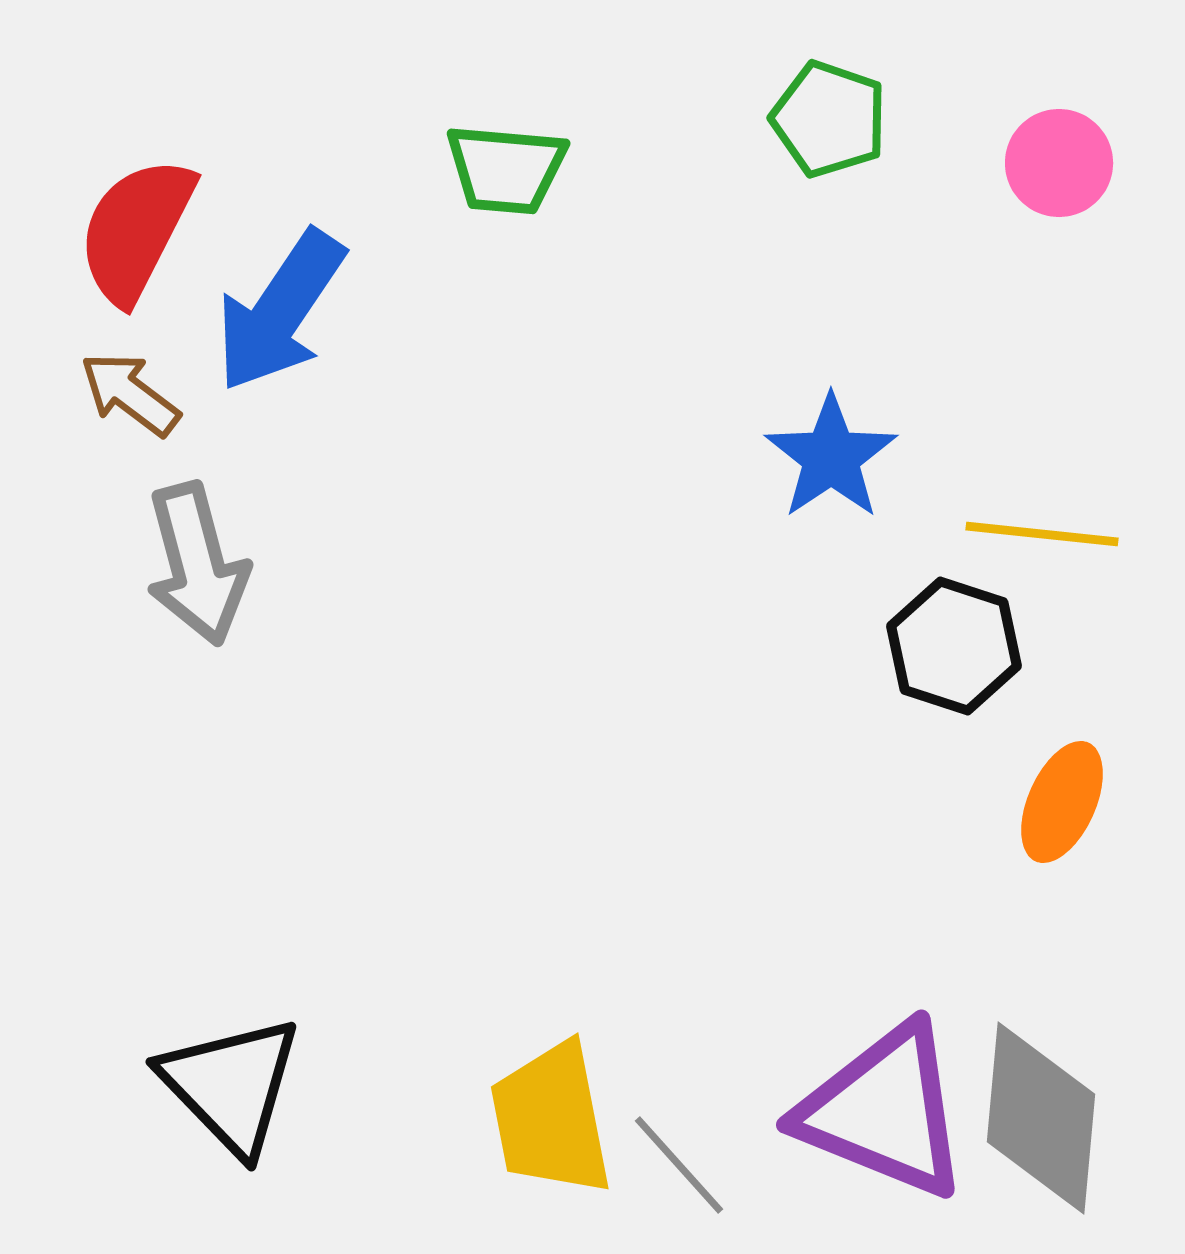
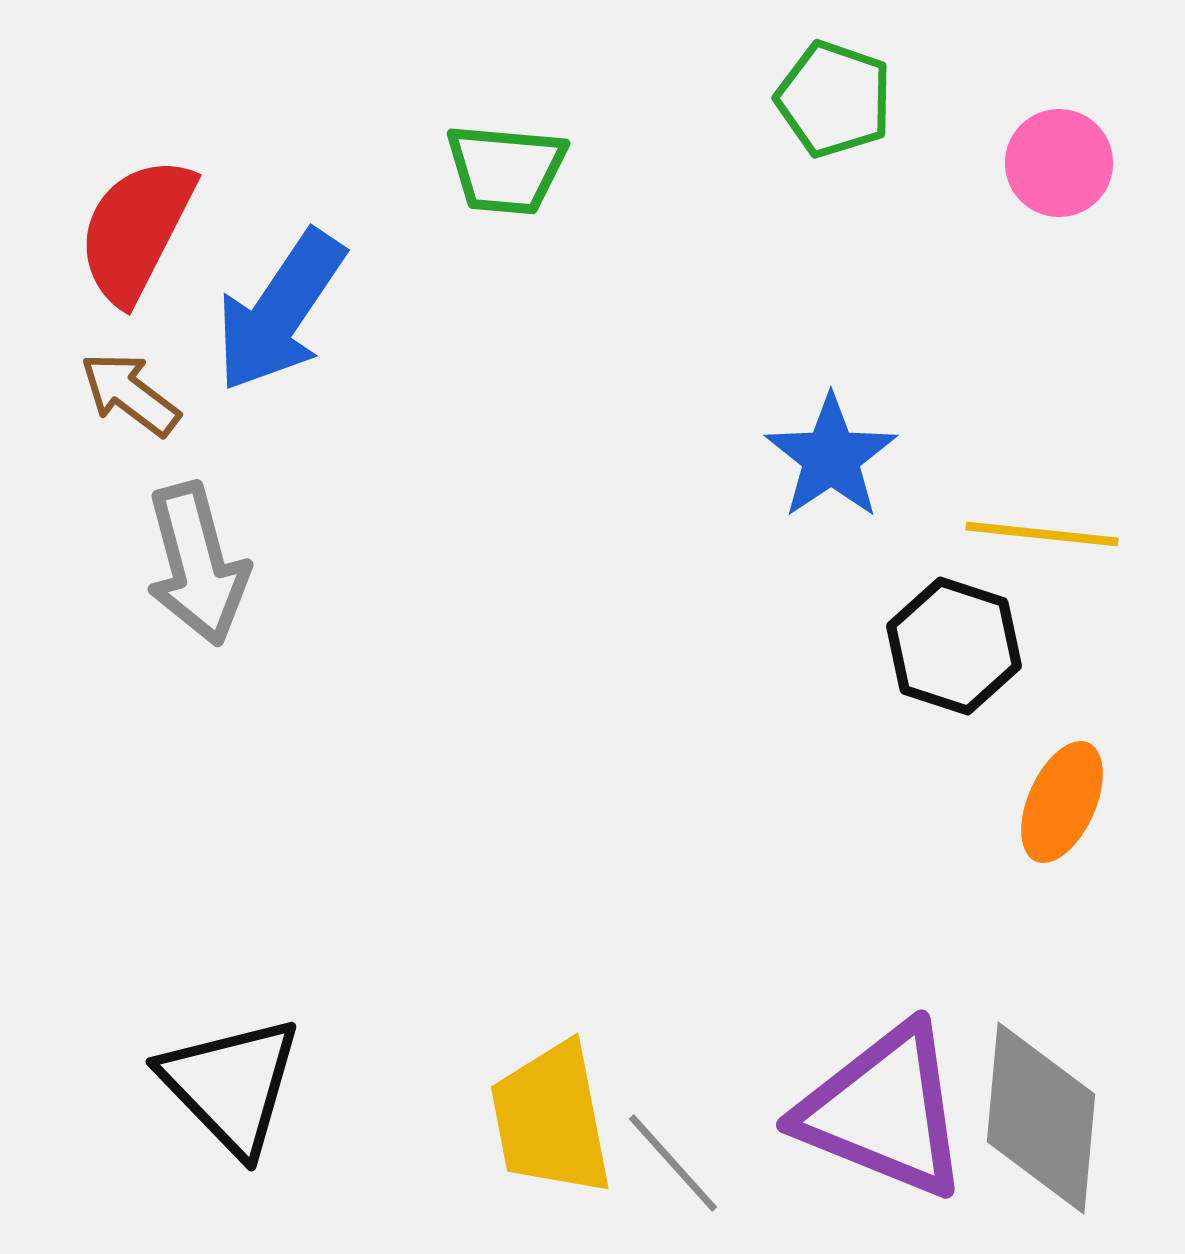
green pentagon: moved 5 px right, 20 px up
gray line: moved 6 px left, 2 px up
